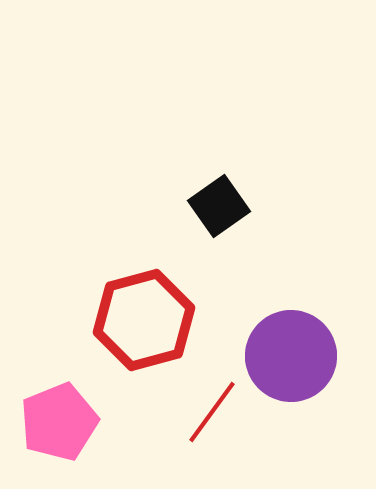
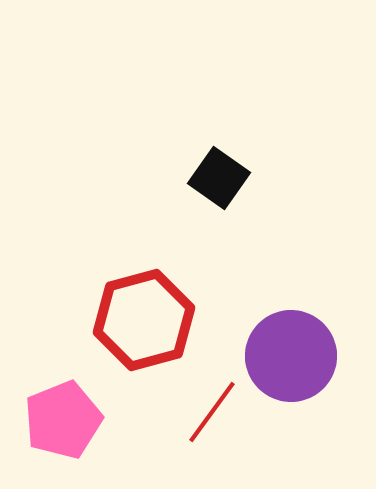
black square: moved 28 px up; rotated 20 degrees counterclockwise
pink pentagon: moved 4 px right, 2 px up
